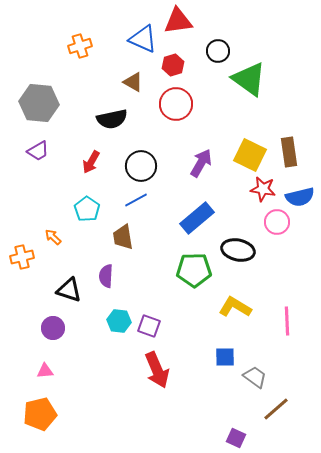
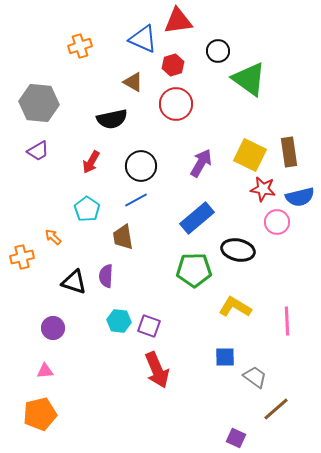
black triangle at (69, 290): moved 5 px right, 8 px up
